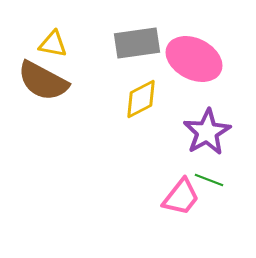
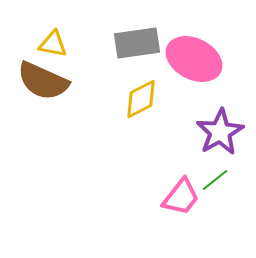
brown semicircle: rotated 4 degrees counterclockwise
purple star: moved 13 px right
green line: moved 6 px right; rotated 60 degrees counterclockwise
